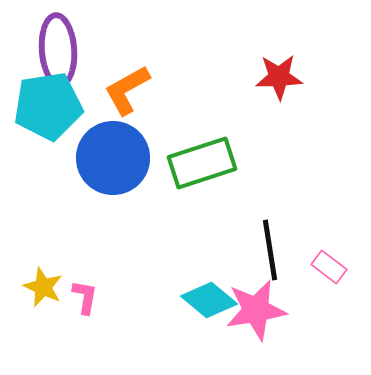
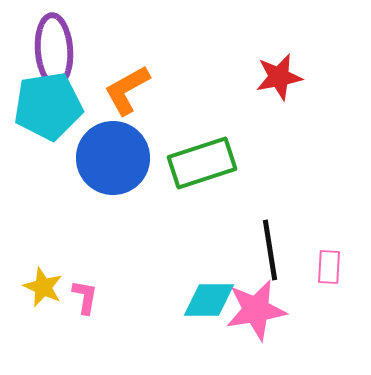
purple ellipse: moved 4 px left
red star: rotated 9 degrees counterclockwise
pink rectangle: rotated 56 degrees clockwise
cyan diamond: rotated 40 degrees counterclockwise
